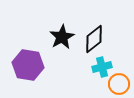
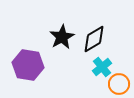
black diamond: rotated 8 degrees clockwise
cyan cross: rotated 24 degrees counterclockwise
